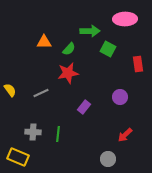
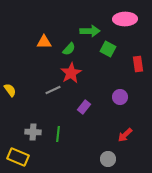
red star: moved 3 px right; rotated 20 degrees counterclockwise
gray line: moved 12 px right, 3 px up
